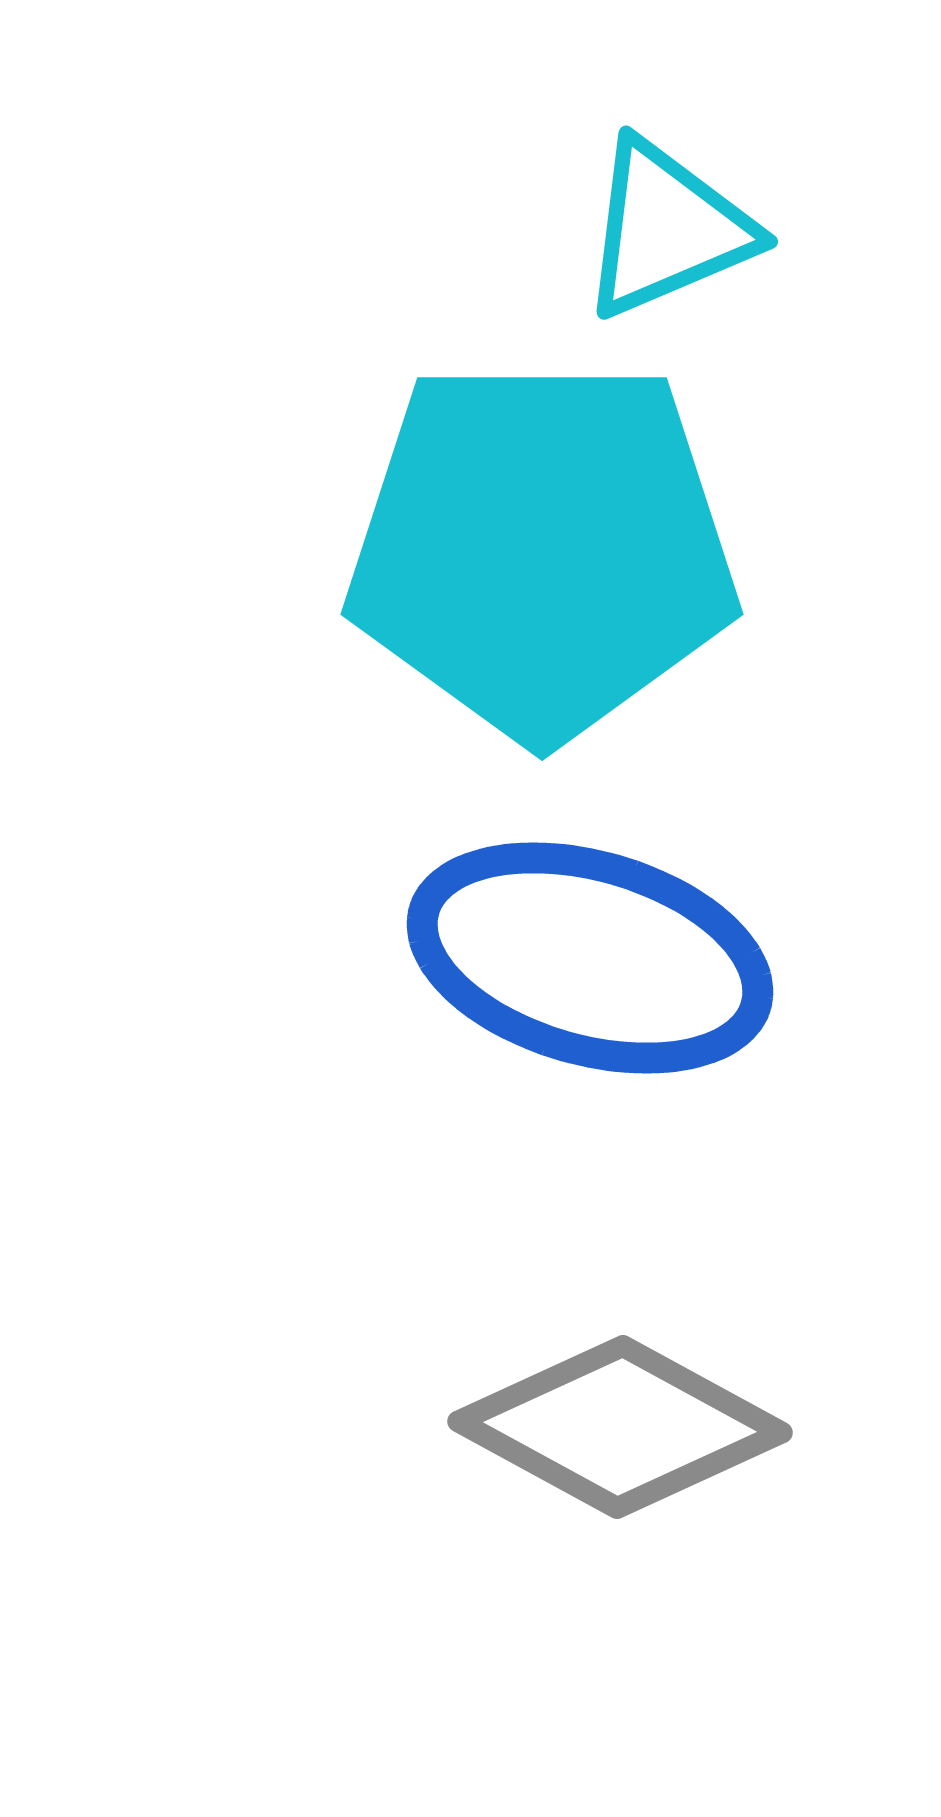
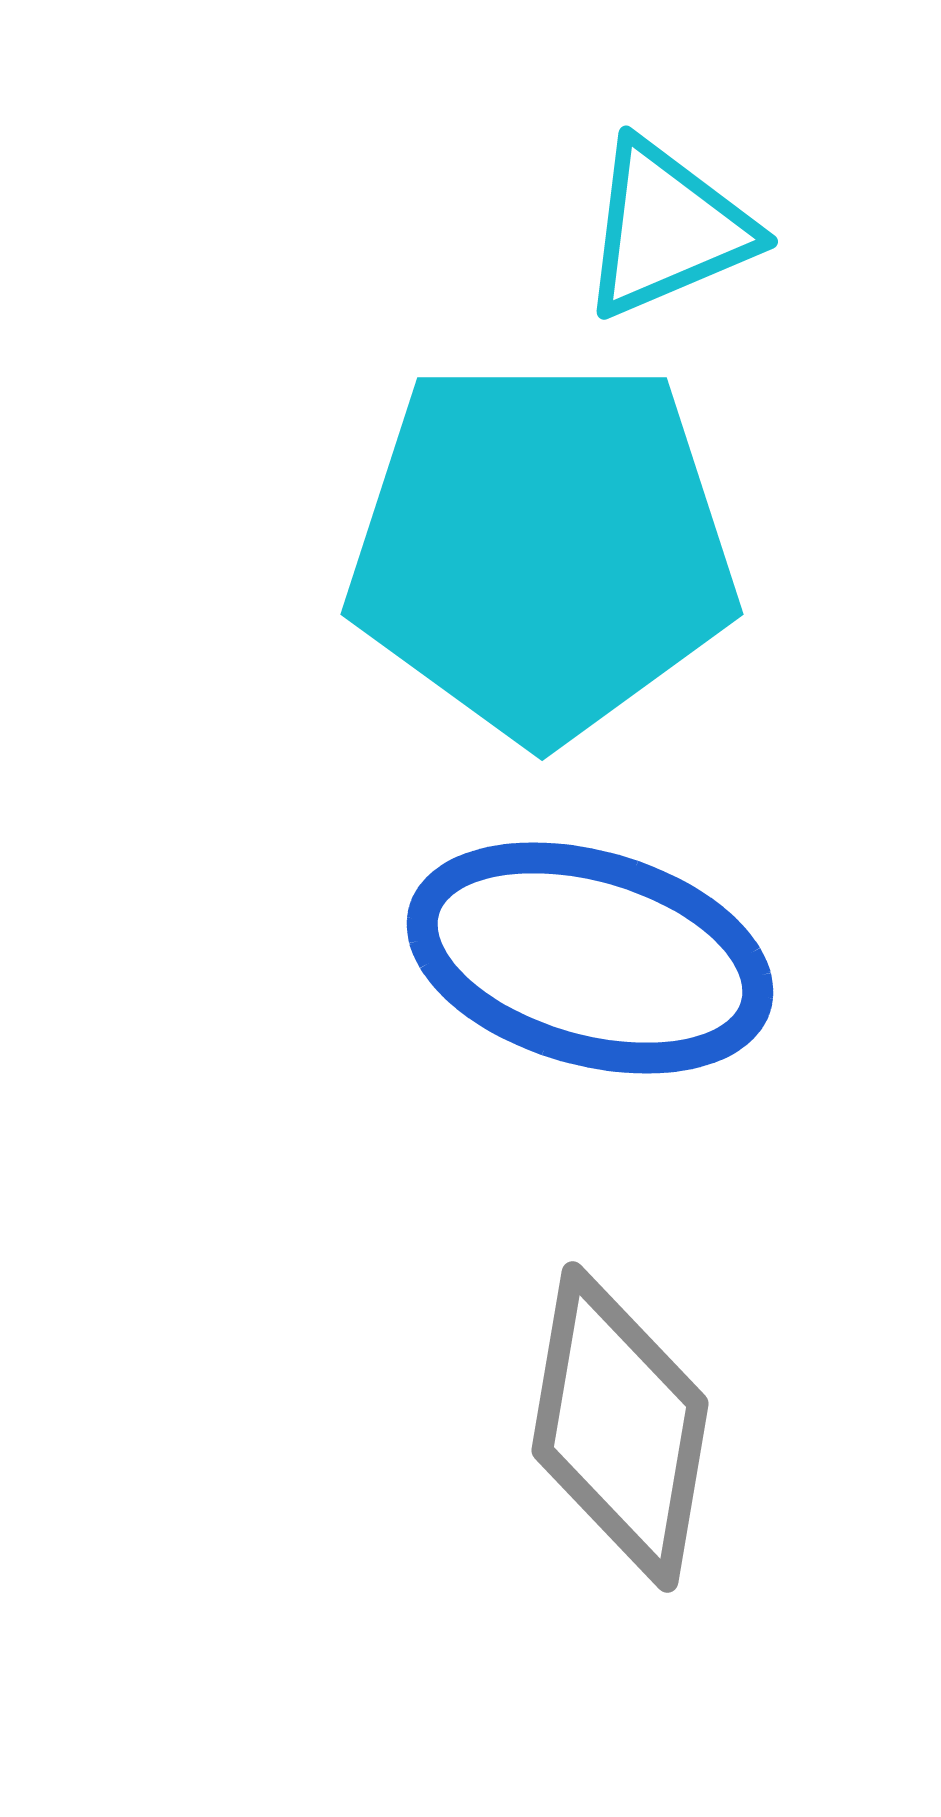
gray diamond: rotated 71 degrees clockwise
